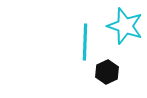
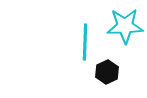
cyan star: rotated 21 degrees counterclockwise
